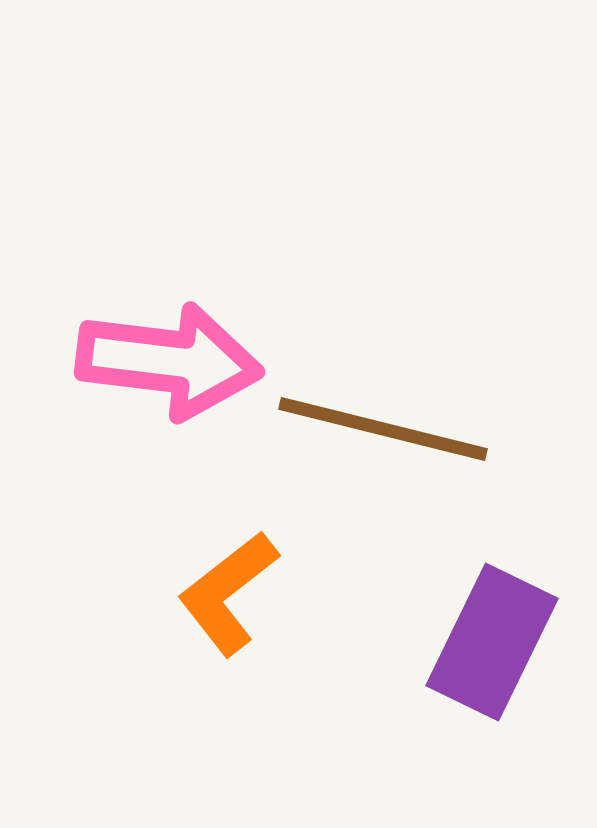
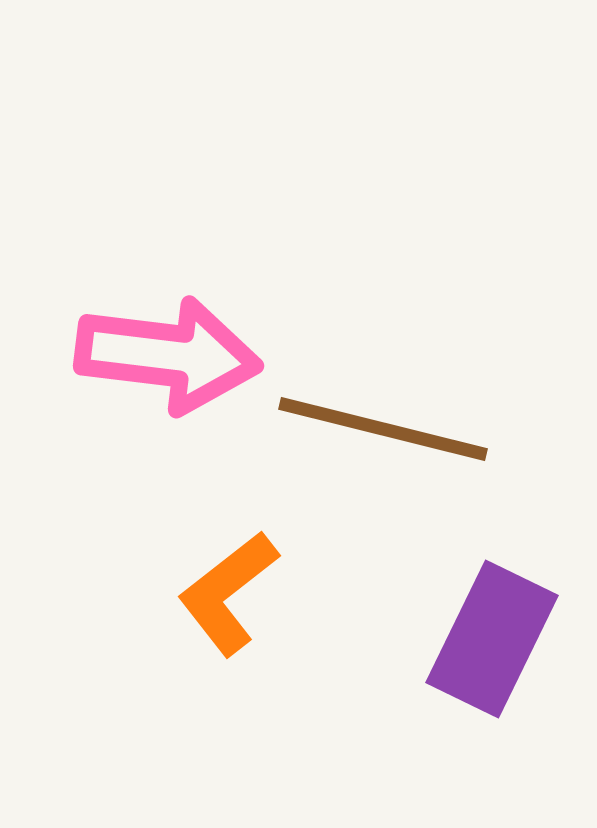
pink arrow: moved 1 px left, 6 px up
purple rectangle: moved 3 px up
